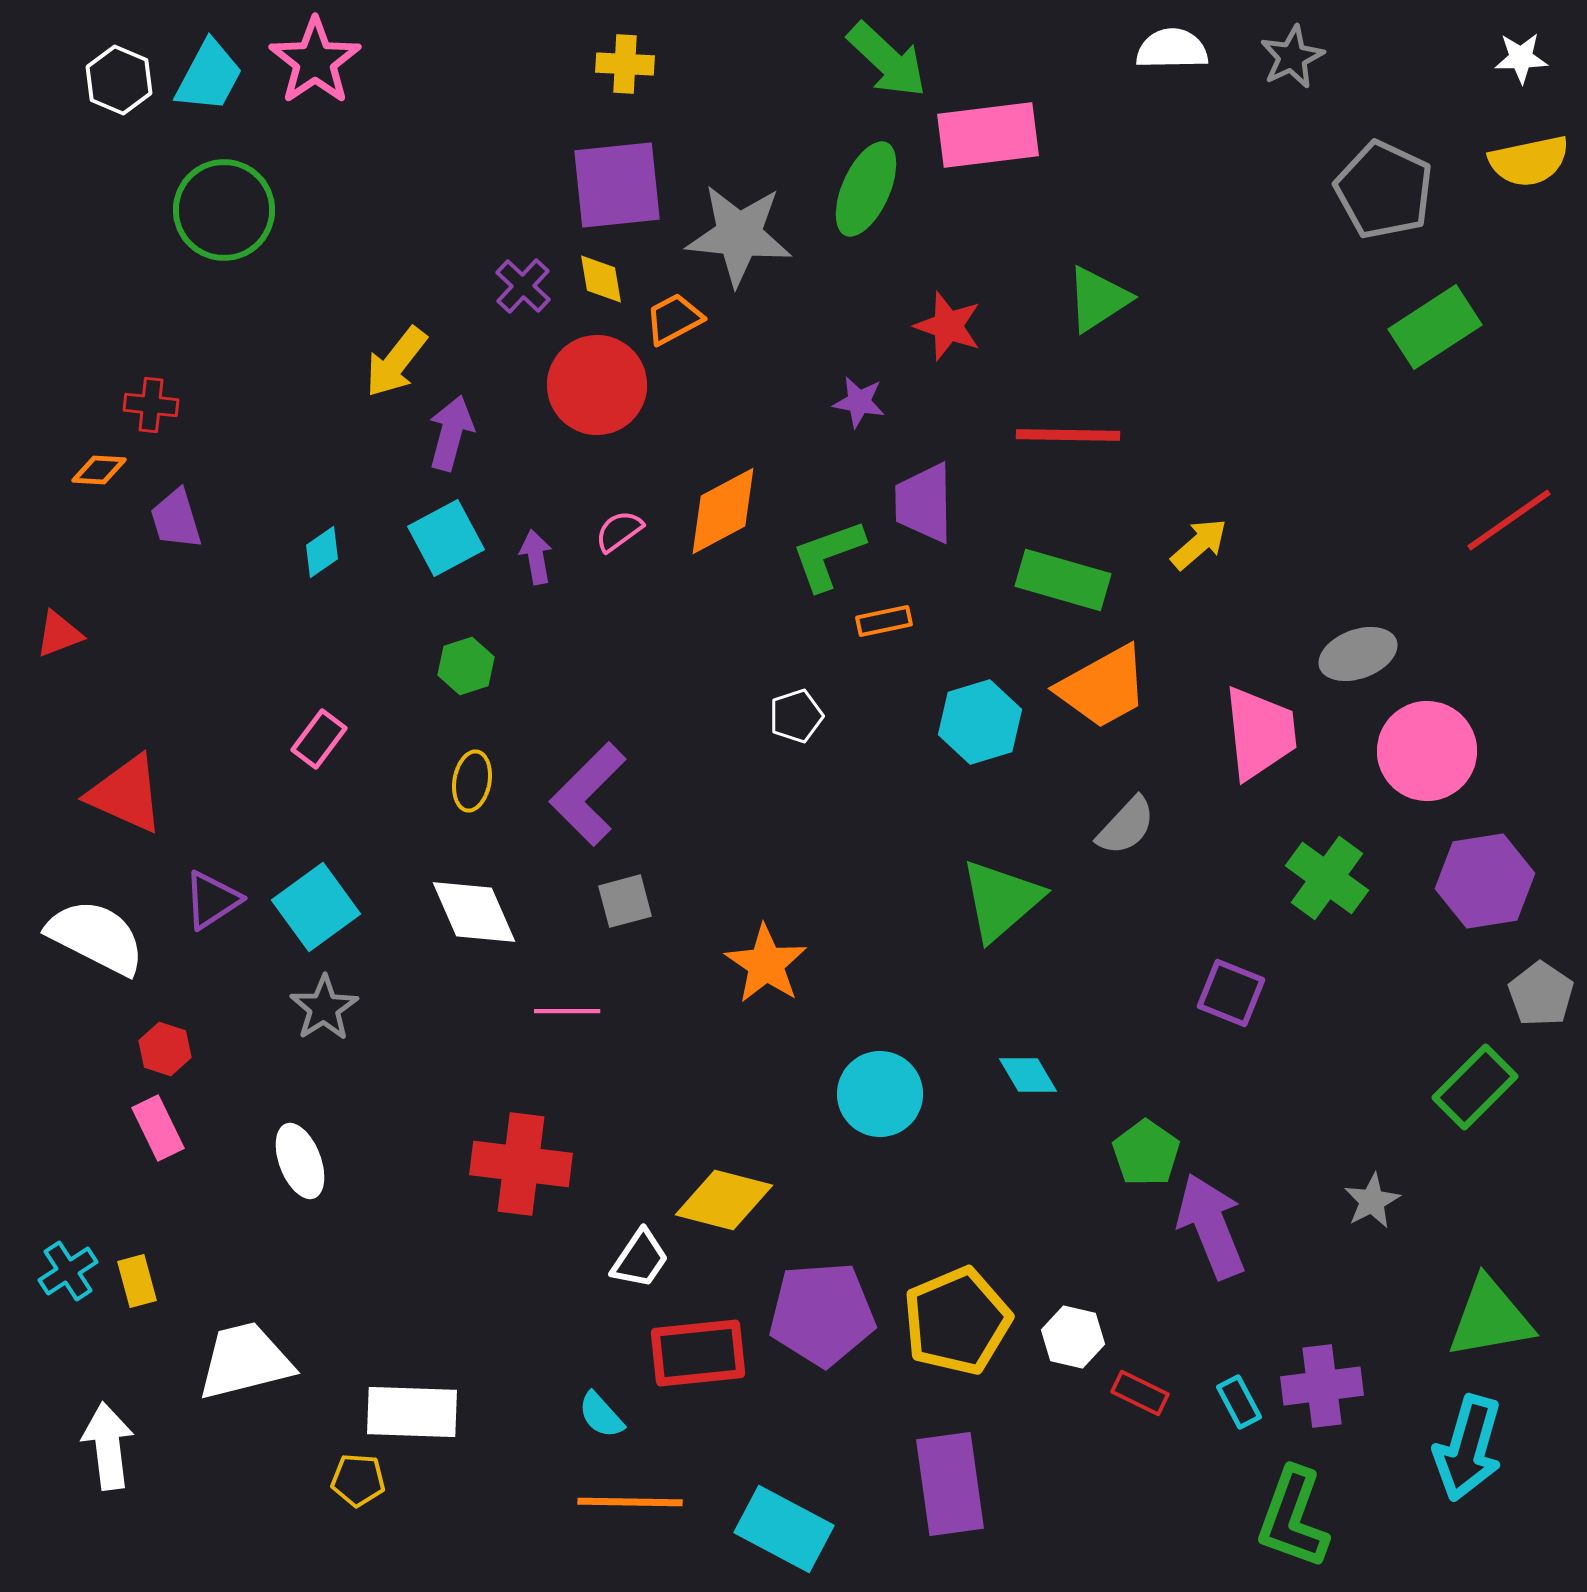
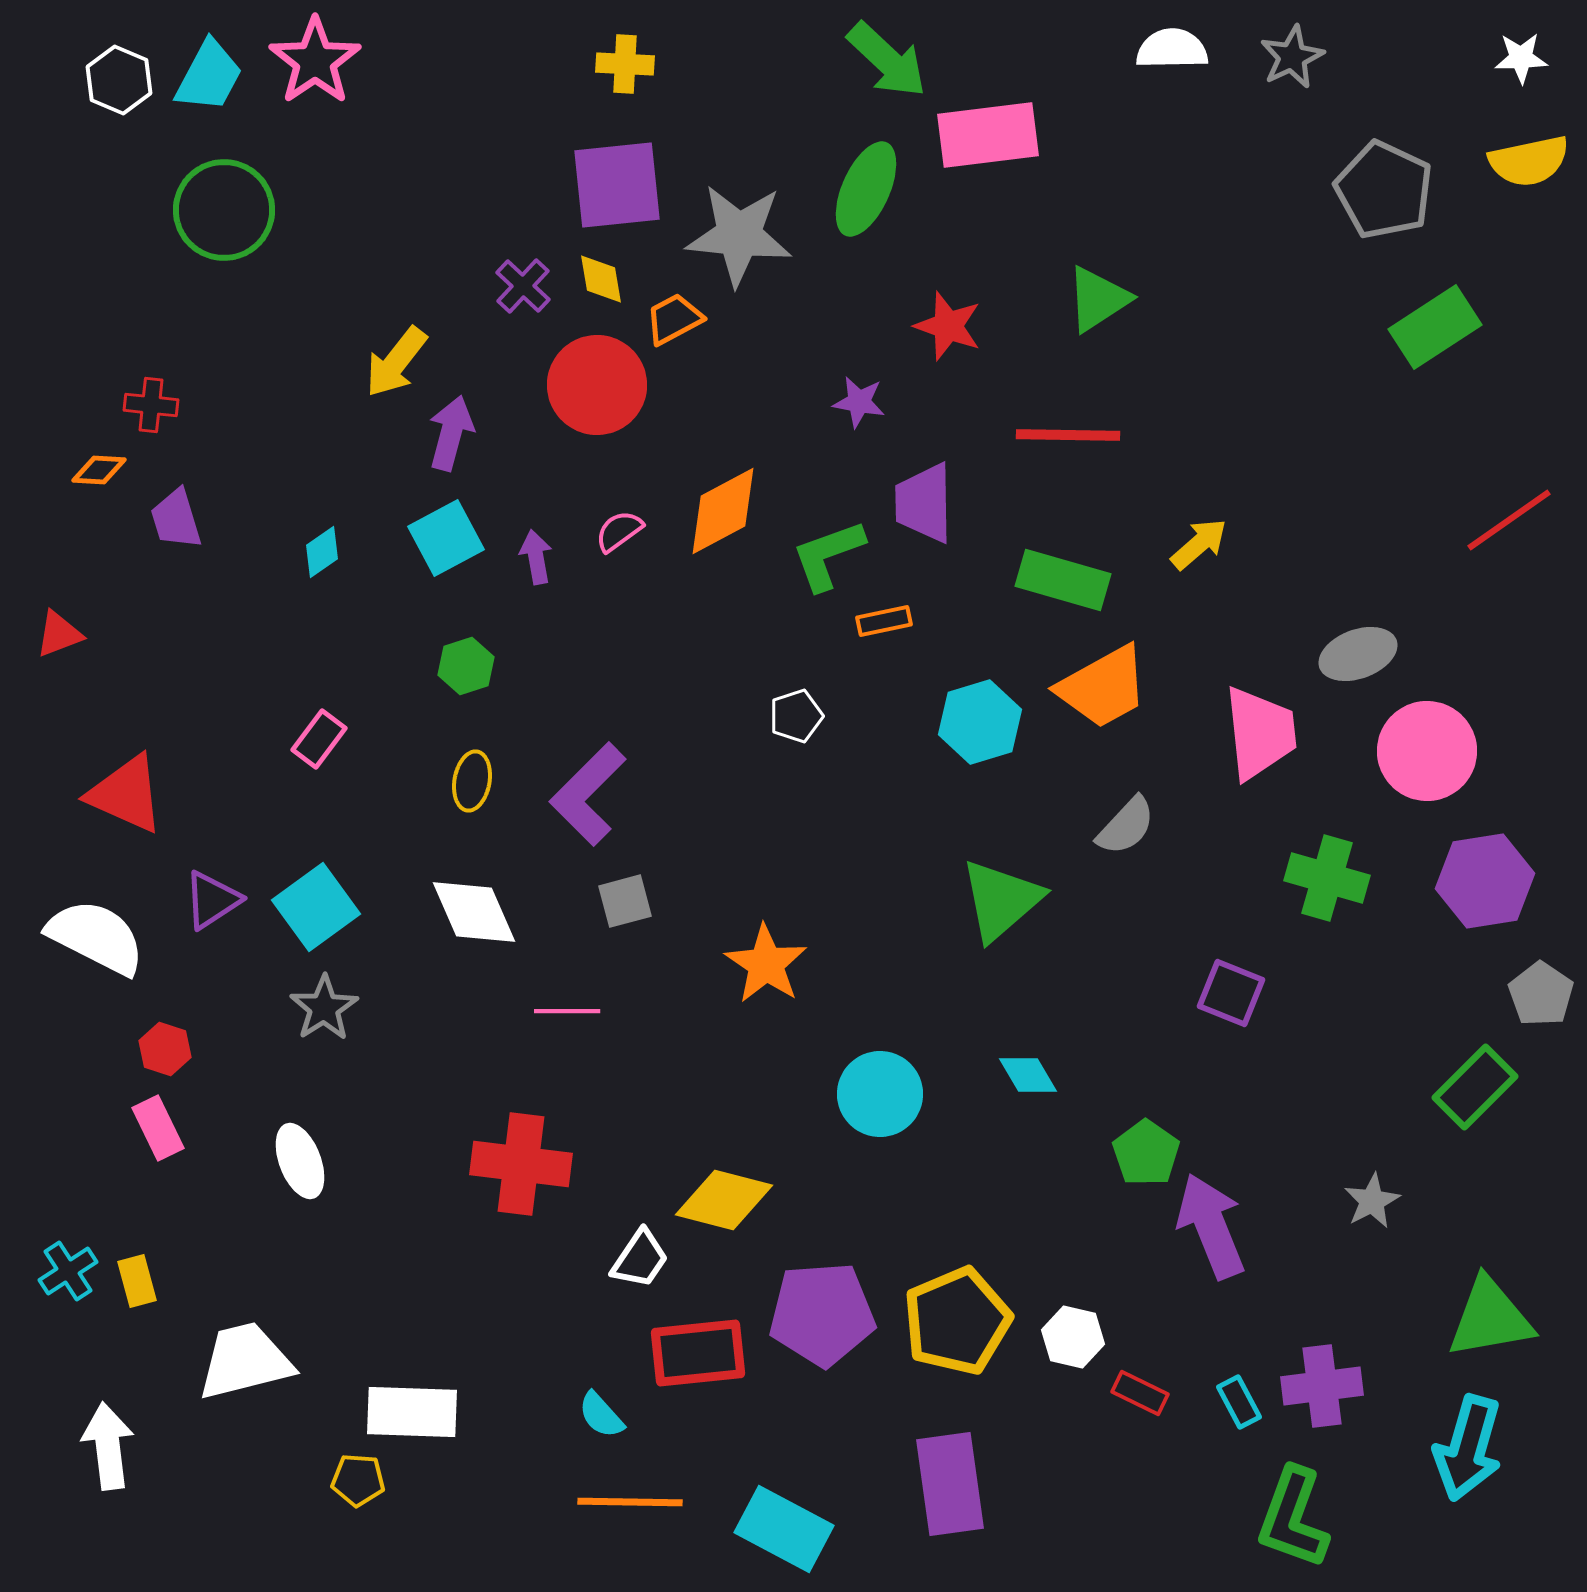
green cross at (1327, 878): rotated 20 degrees counterclockwise
